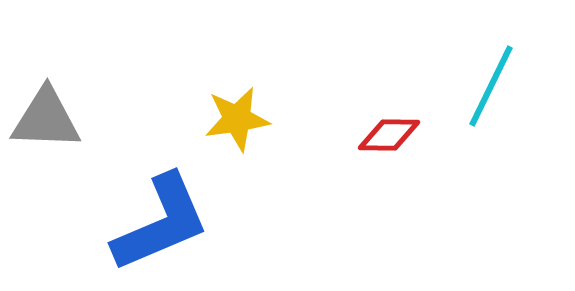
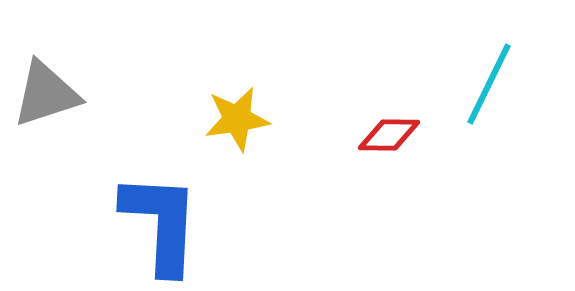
cyan line: moved 2 px left, 2 px up
gray triangle: moved 25 px up; rotated 20 degrees counterclockwise
blue L-shape: rotated 64 degrees counterclockwise
